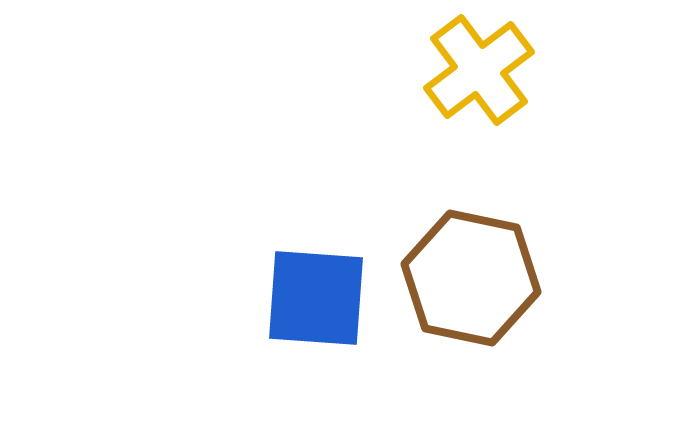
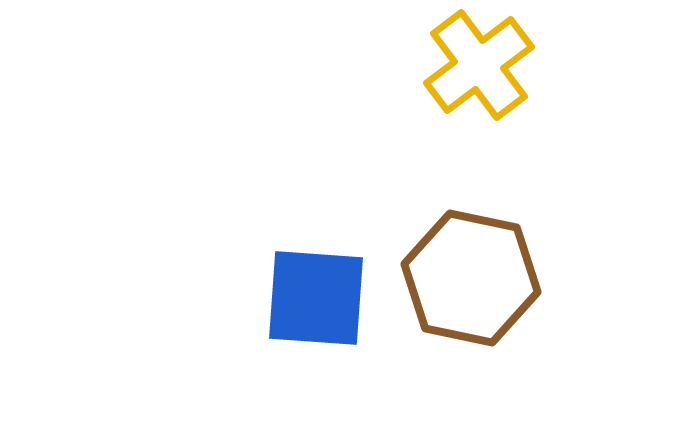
yellow cross: moved 5 px up
